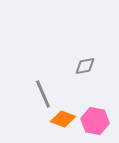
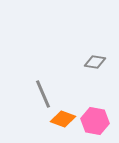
gray diamond: moved 10 px right, 4 px up; rotated 20 degrees clockwise
